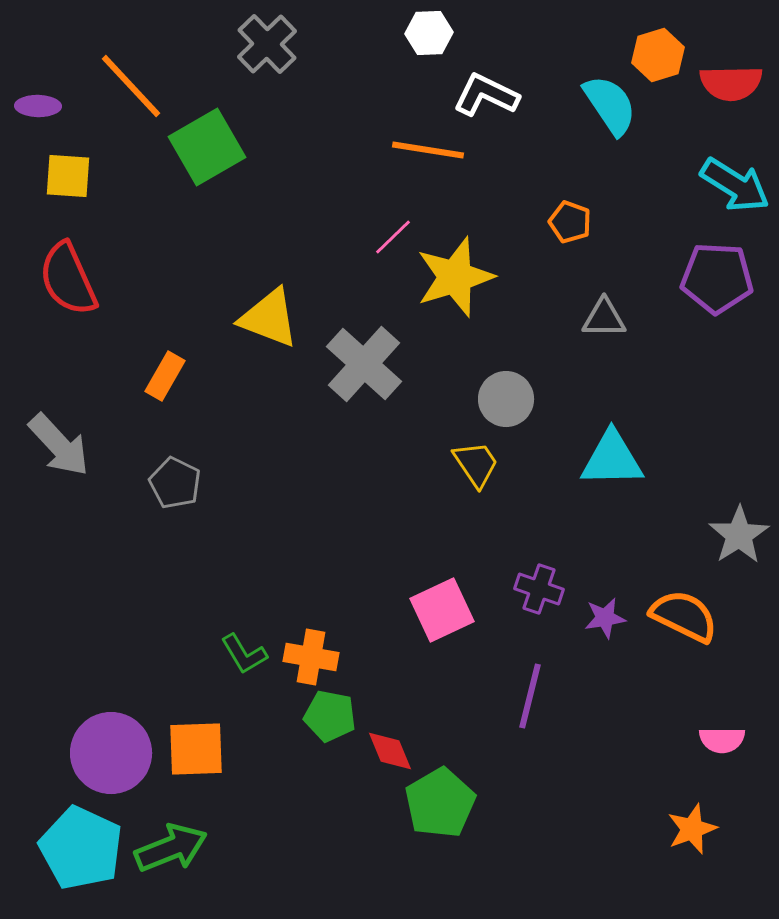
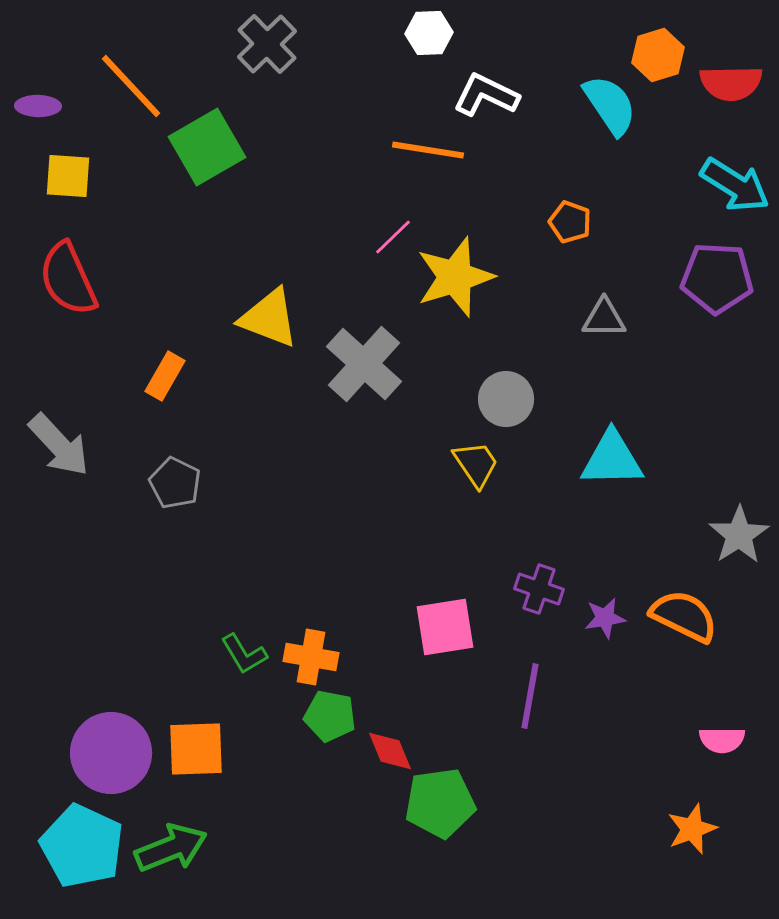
pink square at (442, 610): moved 3 px right, 17 px down; rotated 16 degrees clockwise
purple line at (530, 696): rotated 4 degrees counterclockwise
green pentagon at (440, 803): rotated 22 degrees clockwise
cyan pentagon at (81, 848): moved 1 px right, 2 px up
